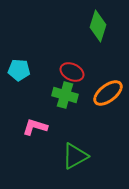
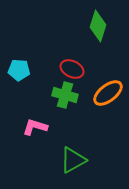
red ellipse: moved 3 px up
green triangle: moved 2 px left, 4 px down
